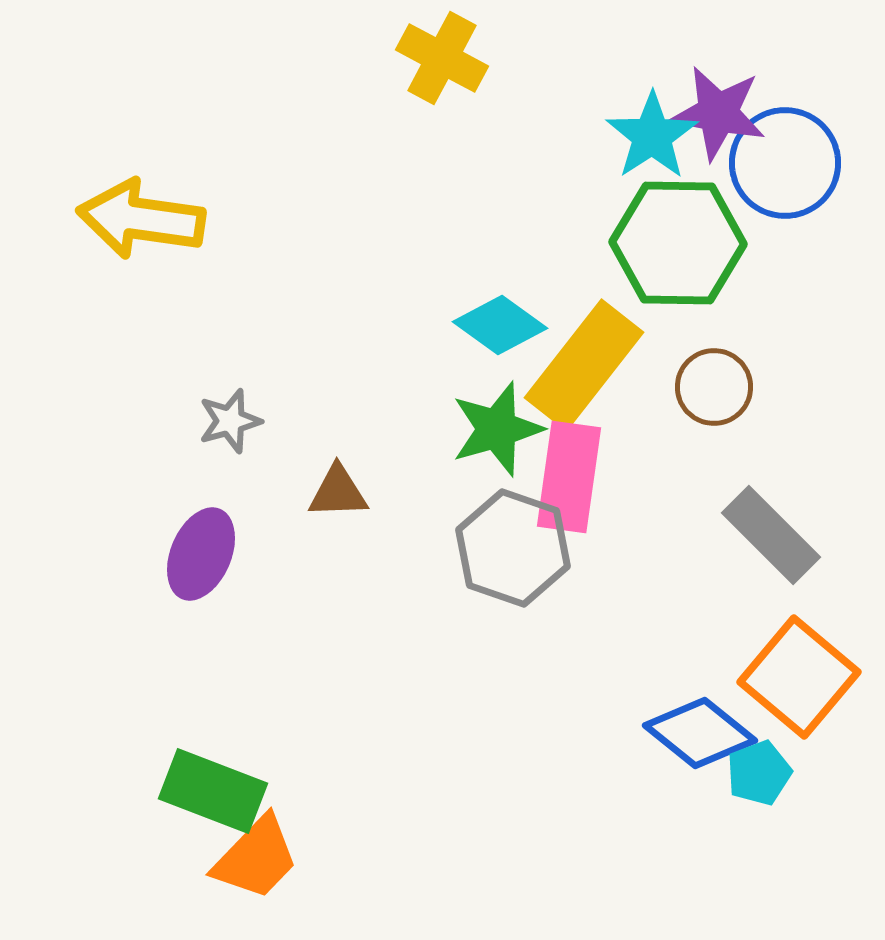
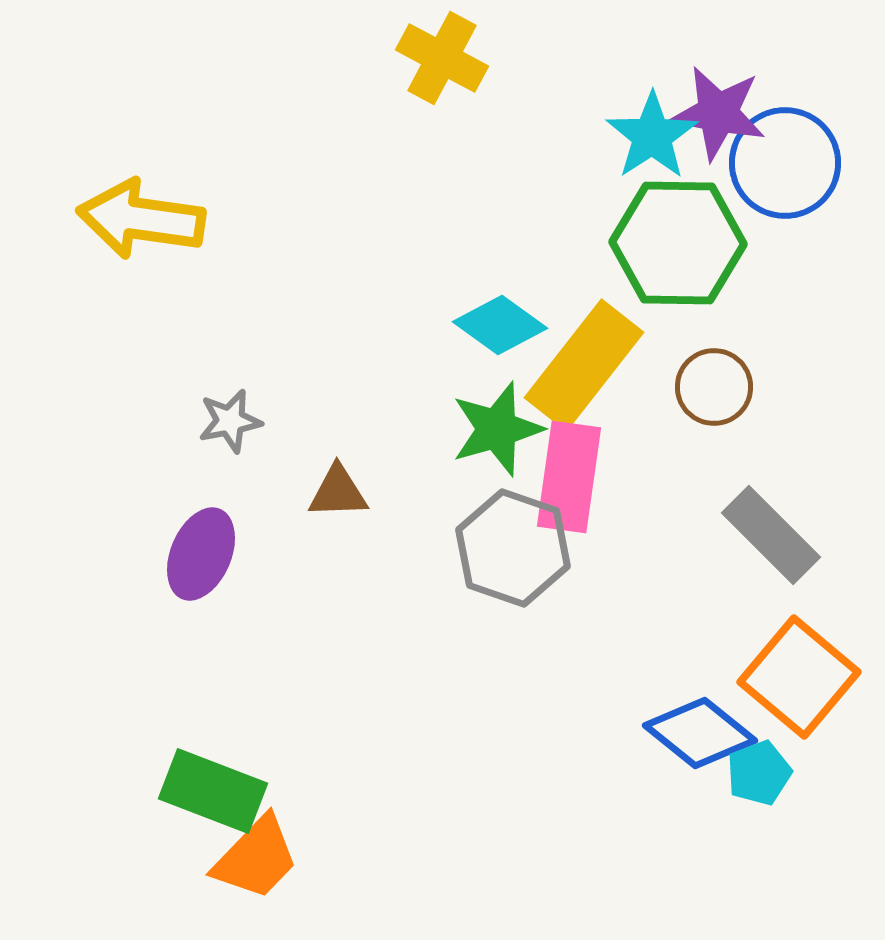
gray star: rotated 4 degrees clockwise
